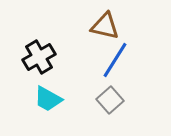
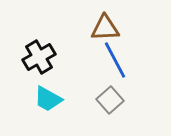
brown triangle: moved 2 px down; rotated 16 degrees counterclockwise
blue line: rotated 60 degrees counterclockwise
